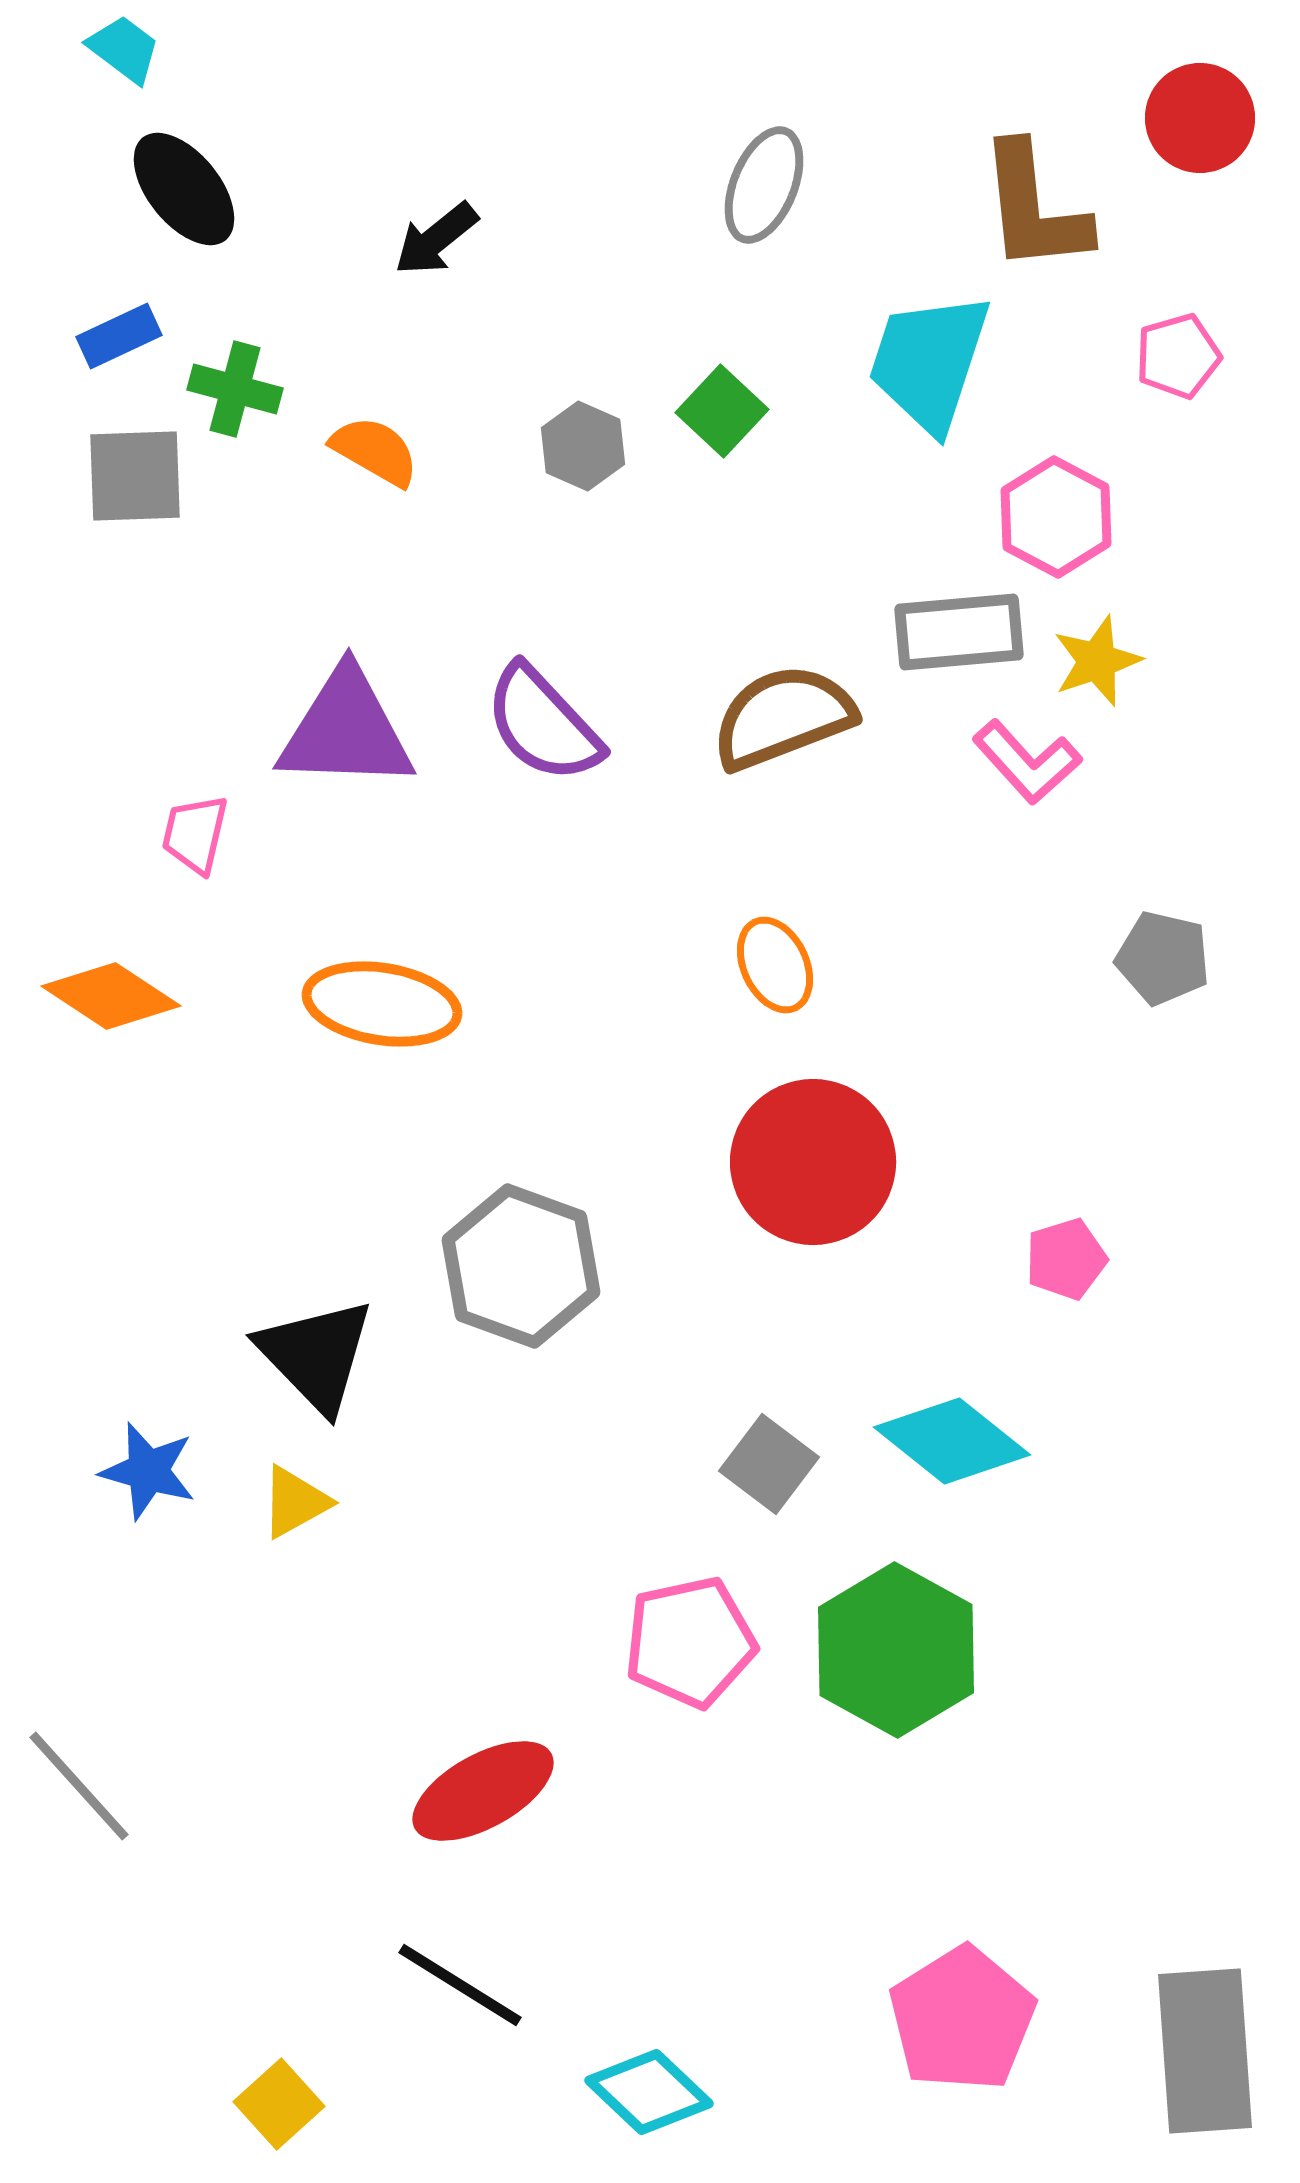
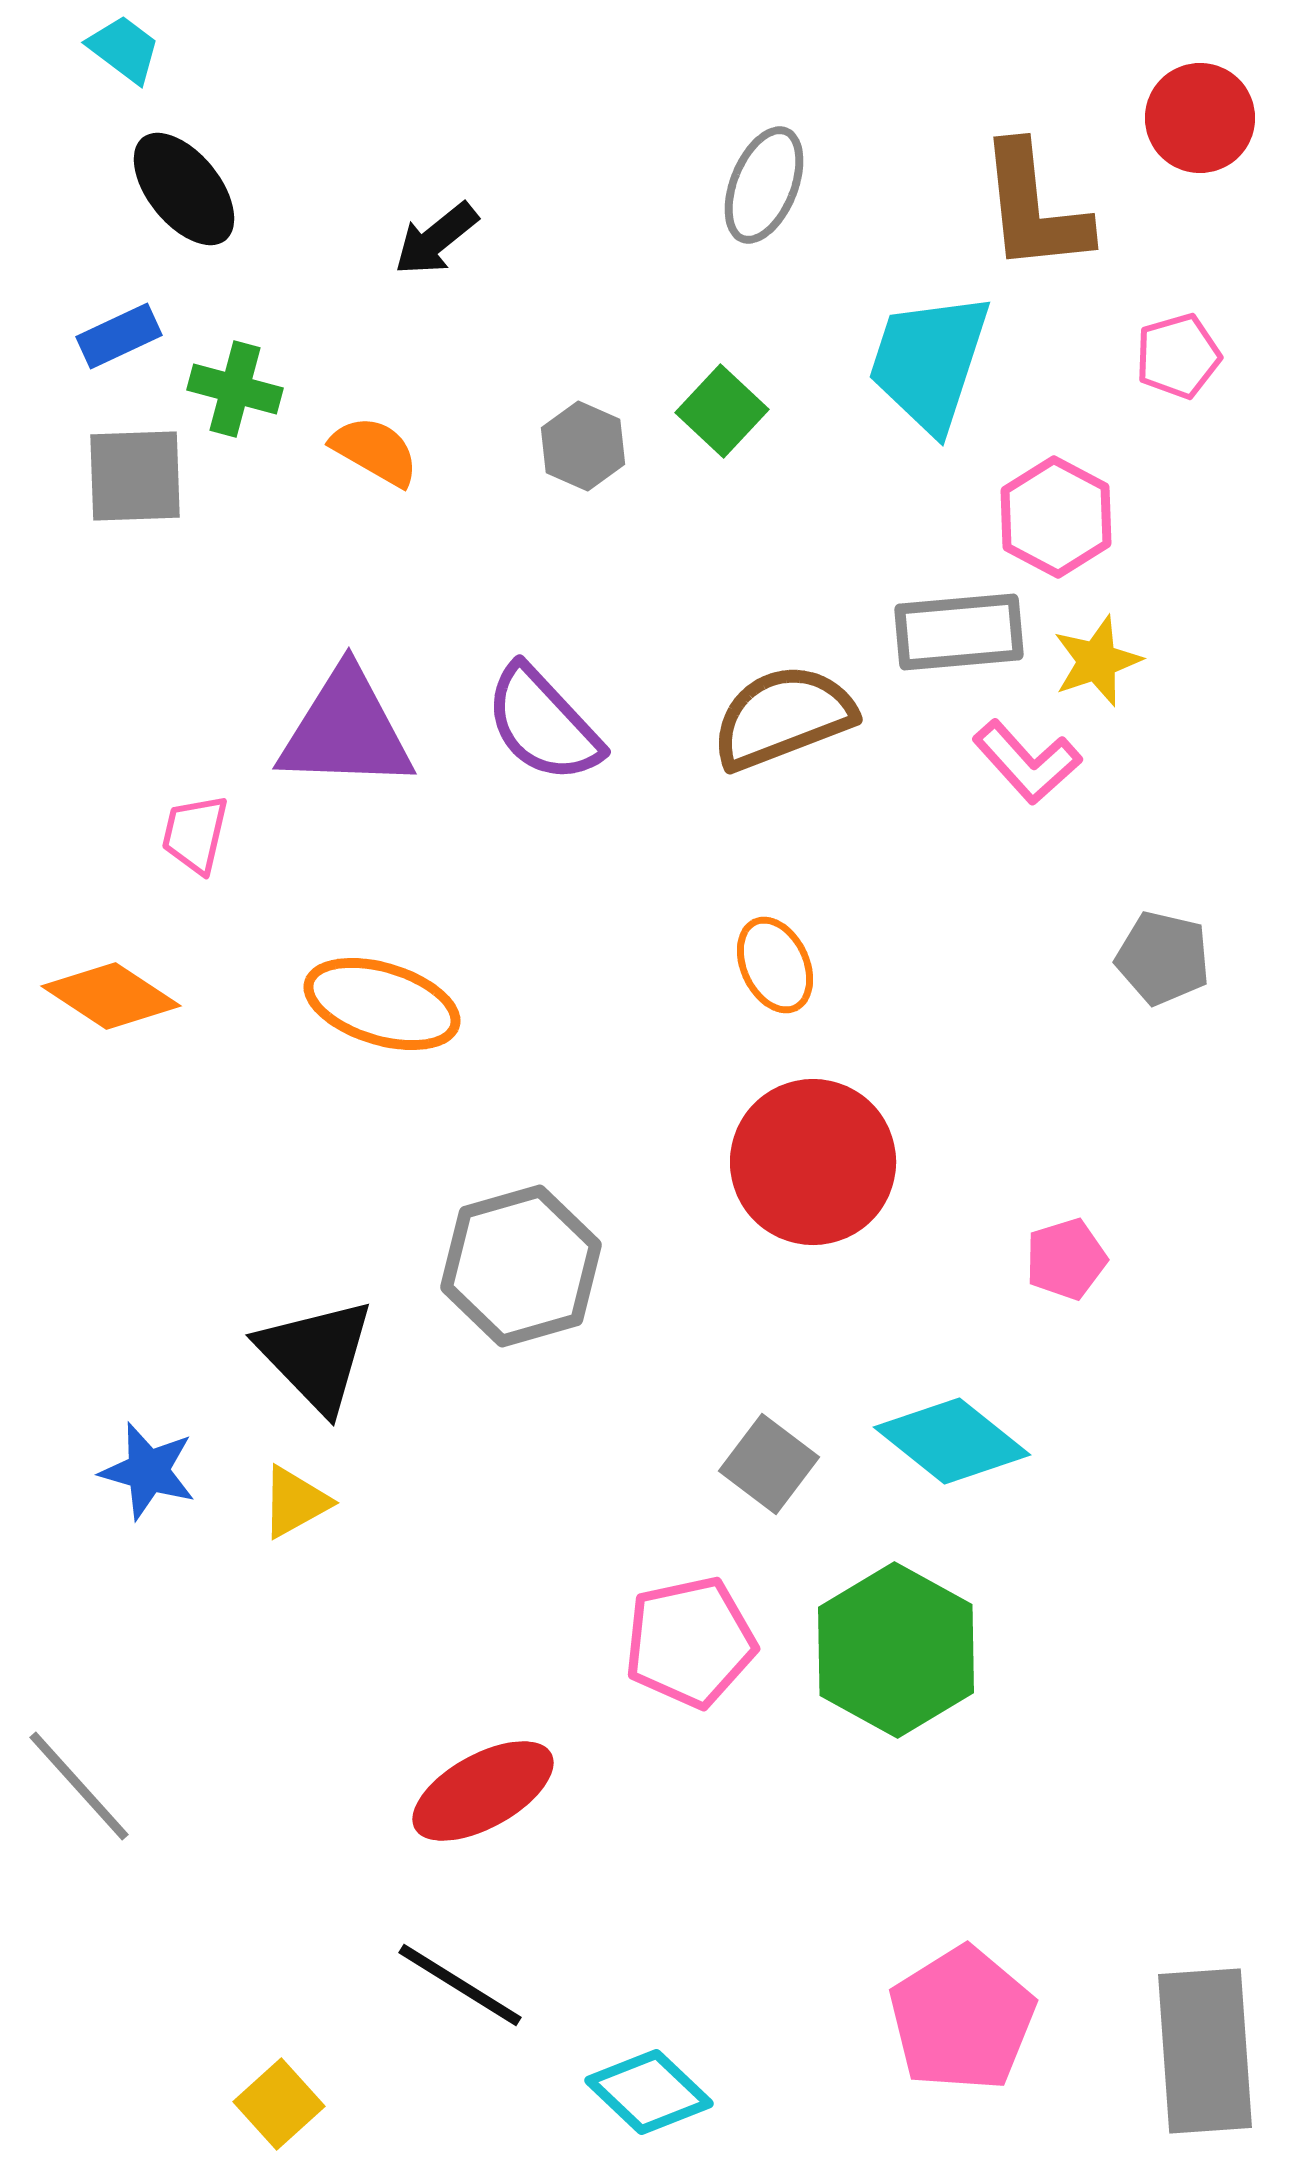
orange ellipse at (382, 1004): rotated 8 degrees clockwise
gray hexagon at (521, 1266): rotated 24 degrees clockwise
